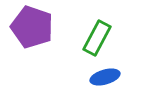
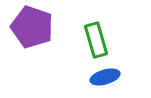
green rectangle: moved 1 px left, 2 px down; rotated 44 degrees counterclockwise
